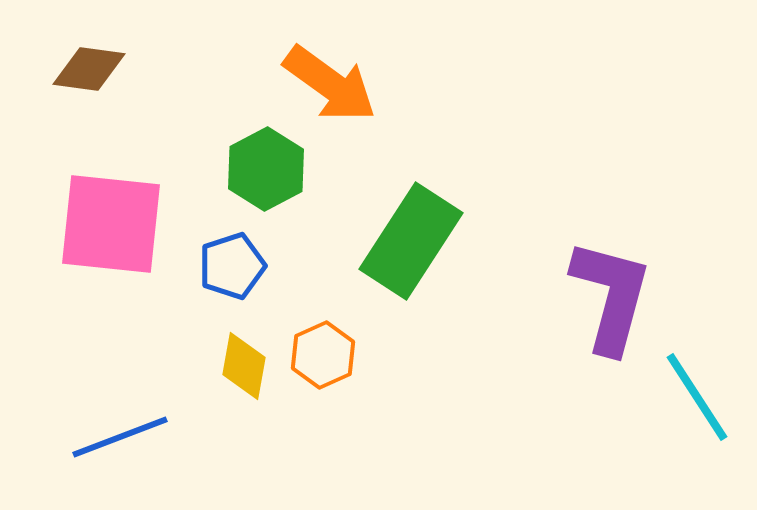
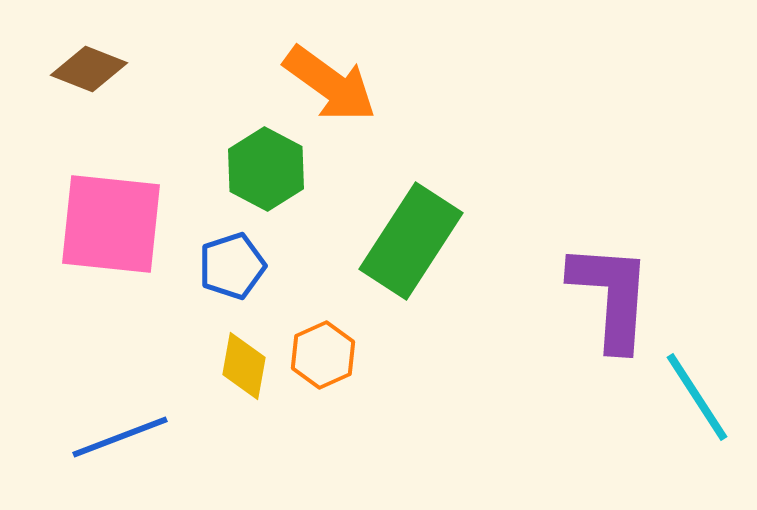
brown diamond: rotated 14 degrees clockwise
green hexagon: rotated 4 degrees counterclockwise
purple L-shape: rotated 11 degrees counterclockwise
